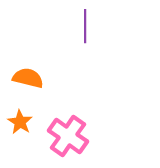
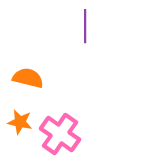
orange star: rotated 20 degrees counterclockwise
pink cross: moved 8 px left, 2 px up
